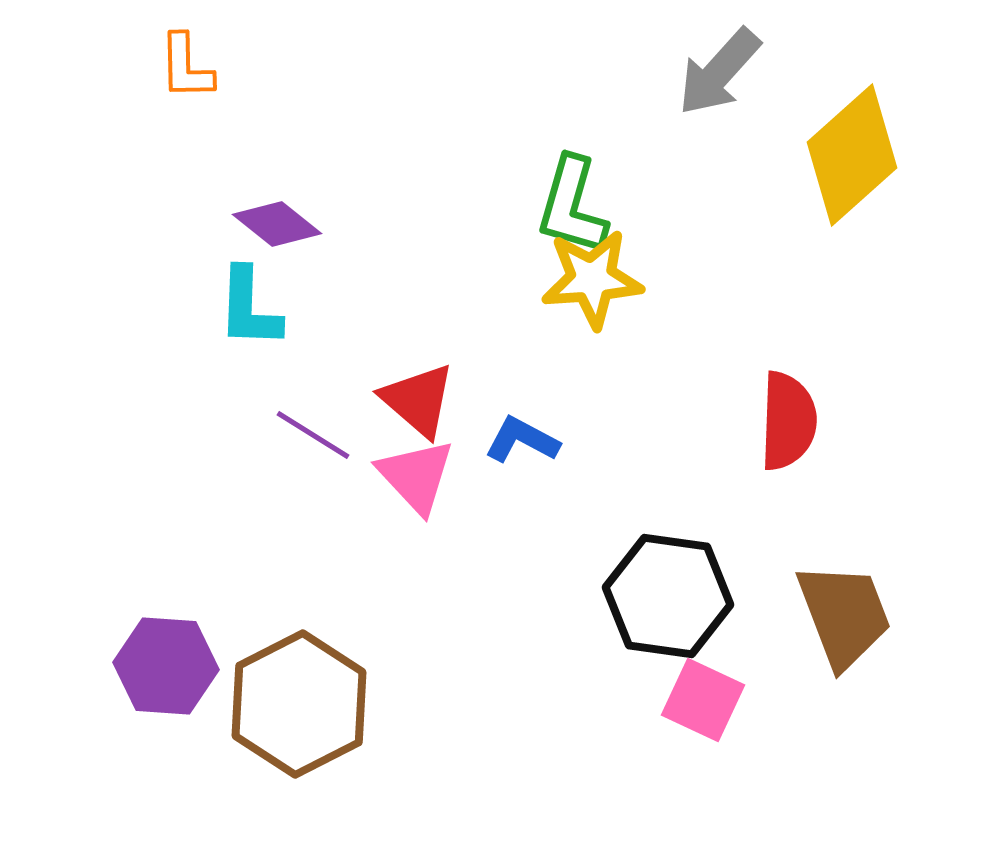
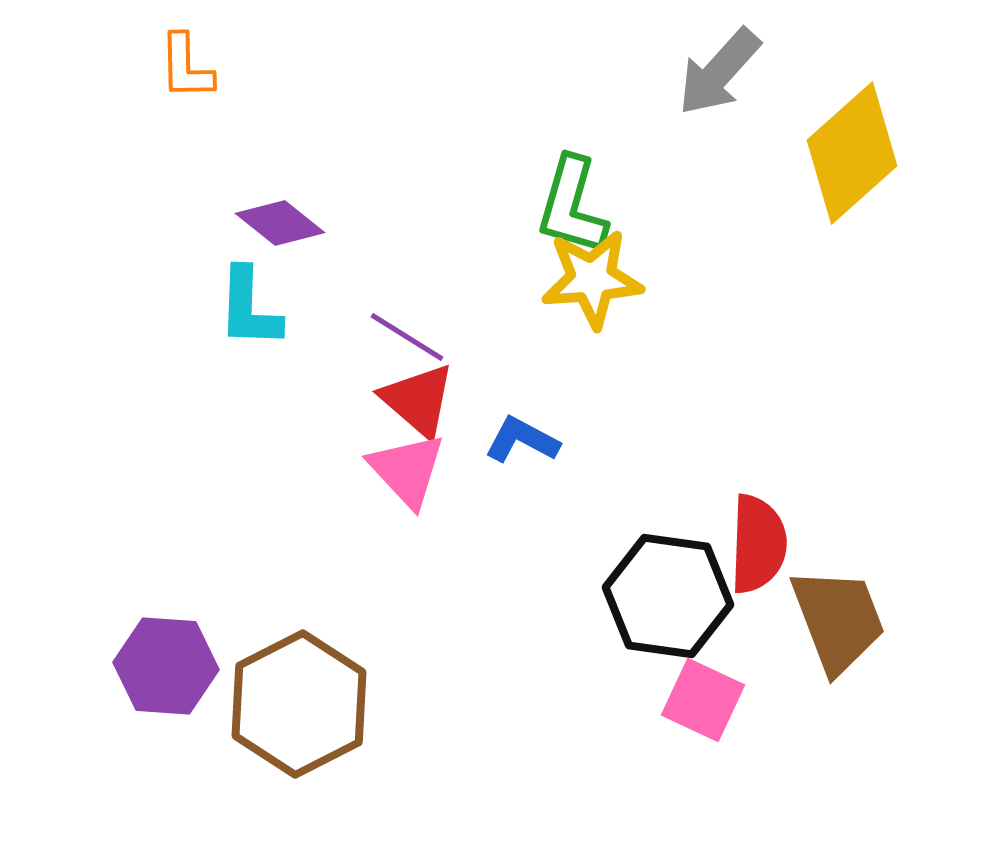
yellow diamond: moved 2 px up
purple diamond: moved 3 px right, 1 px up
red semicircle: moved 30 px left, 123 px down
purple line: moved 94 px right, 98 px up
pink triangle: moved 9 px left, 6 px up
brown trapezoid: moved 6 px left, 5 px down
